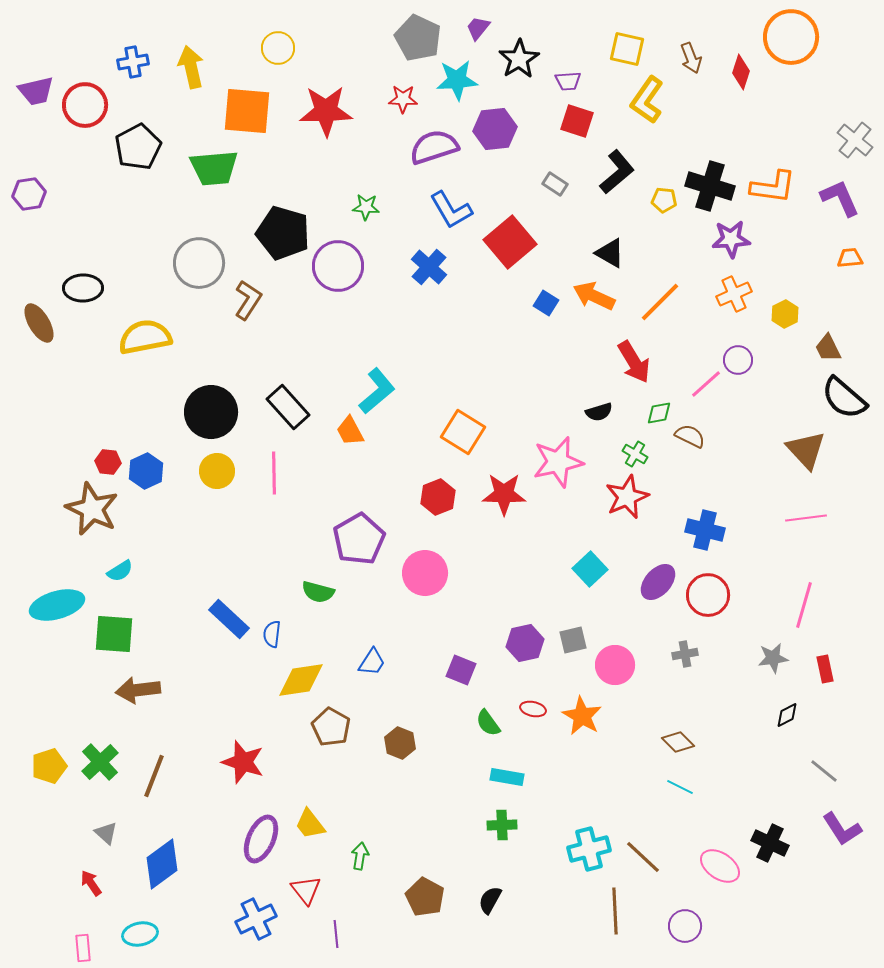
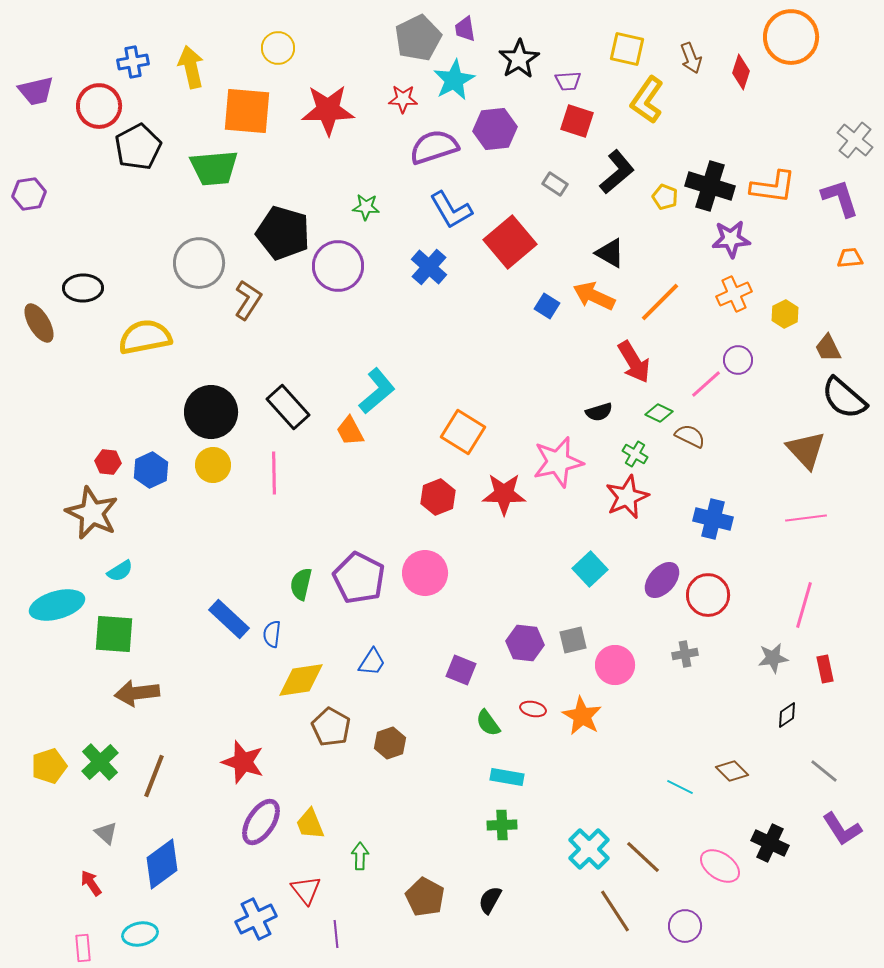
purple trapezoid at (478, 28): moved 13 px left, 1 px down; rotated 48 degrees counterclockwise
gray pentagon at (418, 38): rotated 21 degrees clockwise
cyan star at (457, 80): moved 3 px left; rotated 24 degrees counterclockwise
red circle at (85, 105): moved 14 px right, 1 px down
red star at (326, 111): moved 2 px right, 1 px up
purple L-shape at (840, 198): rotated 6 degrees clockwise
yellow pentagon at (664, 200): moved 1 px right, 3 px up; rotated 15 degrees clockwise
blue square at (546, 303): moved 1 px right, 3 px down
green diamond at (659, 413): rotated 36 degrees clockwise
blue hexagon at (146, 471): moved 5 px right, 1 px up
yellow circle at (217, 471): moved 4 px left, 6 px up
brown star at (92, 509): moved 4 px down
blue cross at (705, 530): moved 8 px right, 11 px up
purple pentagon at (359, 539): moved 39 px down; rotated 15 degrees counterclockwise
purple ellipse at (658, 582): moved 4 px right, 2 px up
green semicircle at (318, 592): moved 17 px left, 8 px up; rotated 88 degrees clockwise
purple hexagon at (525, 643): rotated 18 degrees clockwise
brown arrow at (138, 690): moved 1 px left, 3 px down
black diamond at (787, 715): rotated 8 degrees counterclockwise
brown diamond at (678, 742): moved 54 px right, 29 px down
brown hexagon at (400, 743): moved 10 px left; rotated 20 degrees clockwise
yellow trapezoid at (310, 824): rotated 16 degrees clockwise
purple ellipse at (261, 839): moved 17 px up; rotated 9 degrees clockwise
cyan cross at (589, 849): rotated 30 degrees counterclockwise
green arrow at (360, 856): rotated 8 degrees counterclockwise
brown line at (615, 911): rotated 30 degrees counterclockwise
